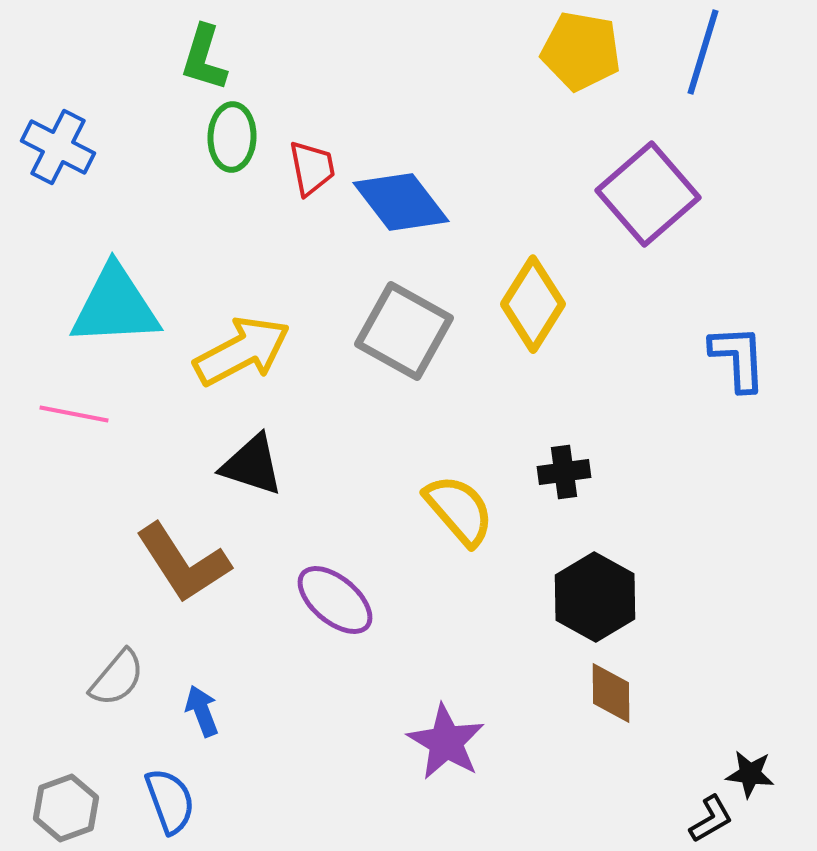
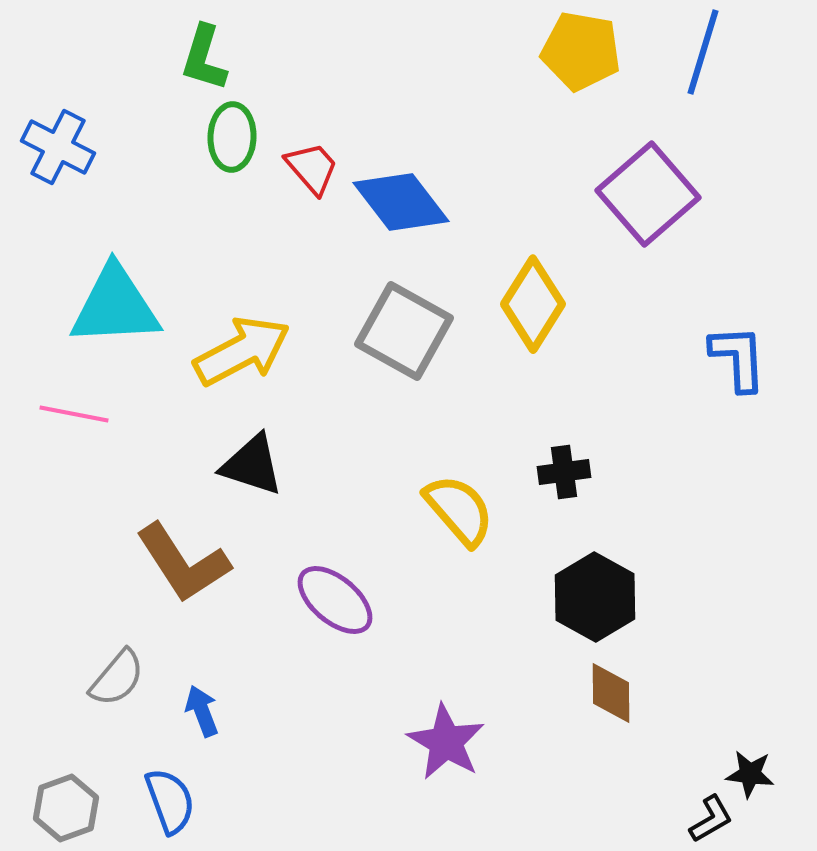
red trapezoid: rotated 30 degrees counterclockwise
